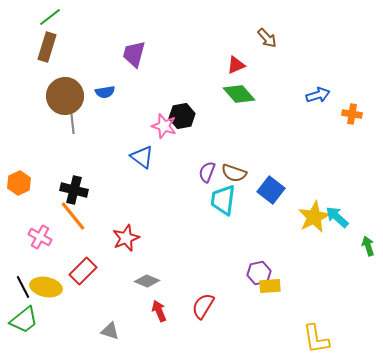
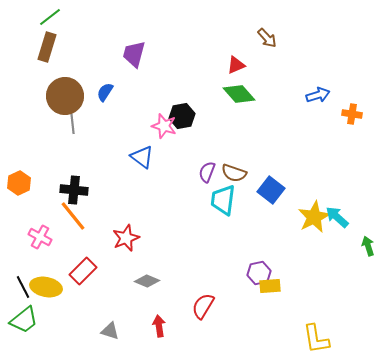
blue semicircle: rotated 132 degrees clockwise
black cross: rotated 8 degrees counterclockwise
red arrow: moved 15 px down; rotated 15 degrees clockwise
